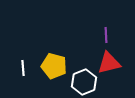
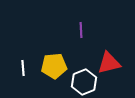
purple line: moved 25 px left, 5 px up
yellow pentagon: rotated 20 degrees counterclockwise
